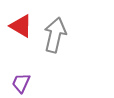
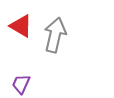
purple trapezoid: moved 1 px down
